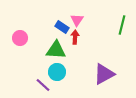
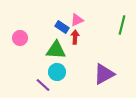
pink triangle: rotated 32 degrees clockwise
